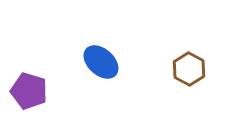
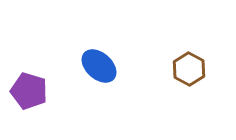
blue ellipse: moved 2 px left, 4 px down
